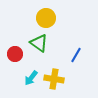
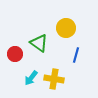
yellow circle: moved 20 px right, 10 px down
blue line: rotated 14 degrees counterclockwise
